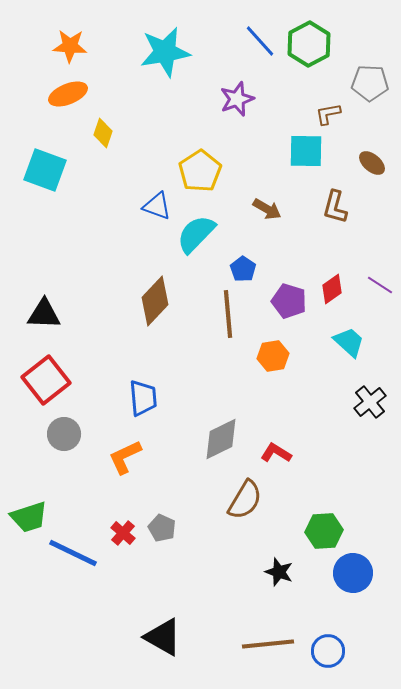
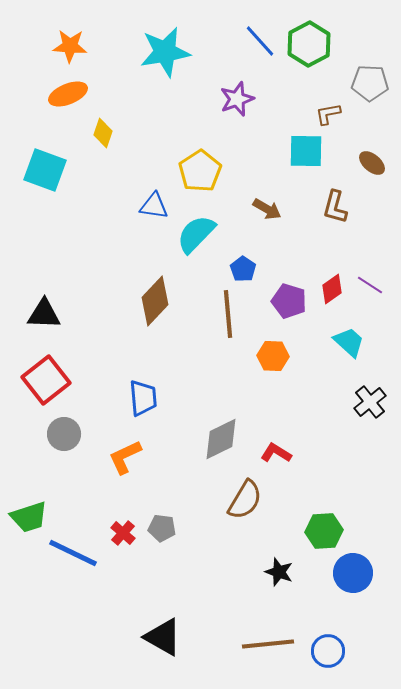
blue triangle at (157, 206): moved 3 px left; rotated 12 degrees counterclockwise
purple line at (380, 285): moved 10 px left
orange hexagon at (273, 356): rotated 12 degrees clockwise
gray pentagon at (162, 528): rotated 16 degrees counterclockwise
